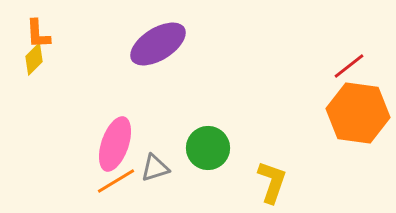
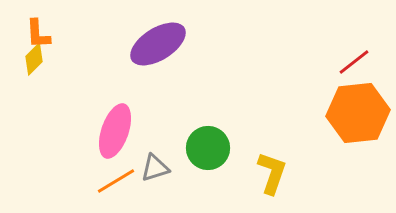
red line: moved 5 px right, 4 px up
orange hexagon: rotated 14 degrees counterclockwise
pink ellipse: moved 13 px up
yellow L-shape: moved 9 px up
